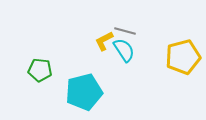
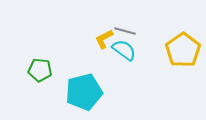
yellow L-shape: moved 2 px up
cyan semicircle: rotated 20 degrees counterclockwise
yellow pentagon: moved 7 px up; rotated 20 degrees counterclockwise
